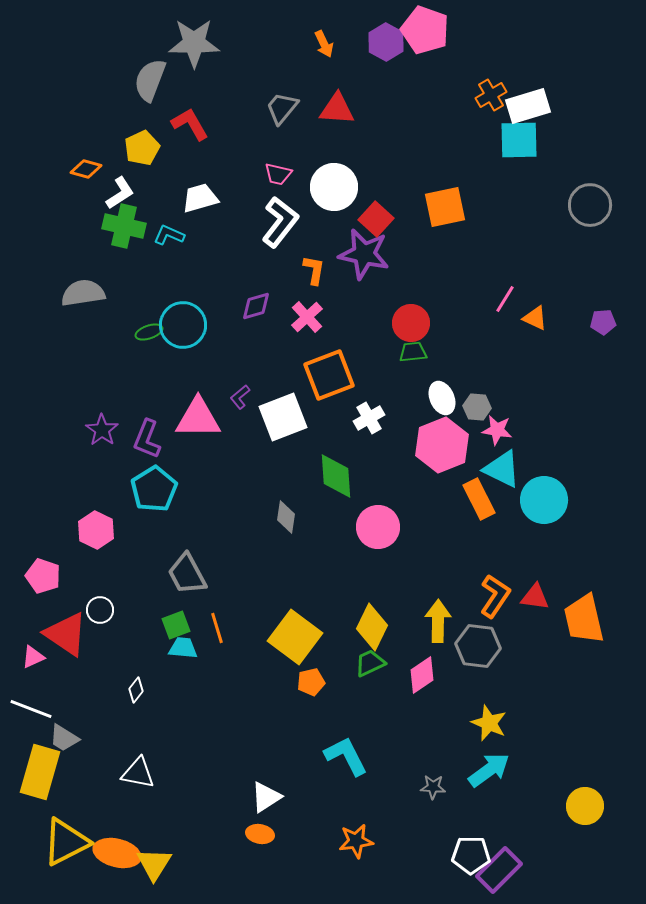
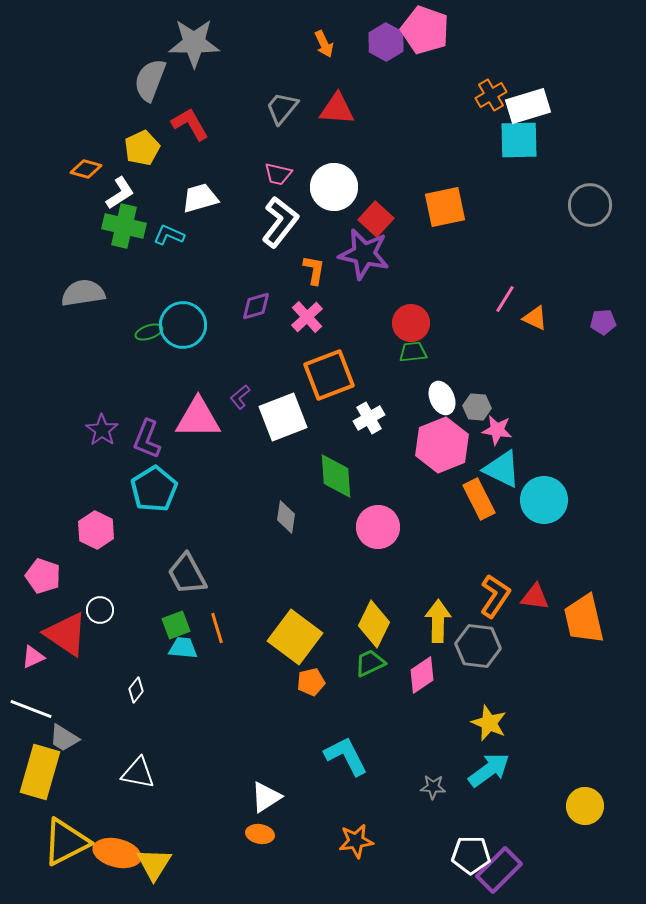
yellow diamond at (372, 627): moved 2 px right, 3 px up
